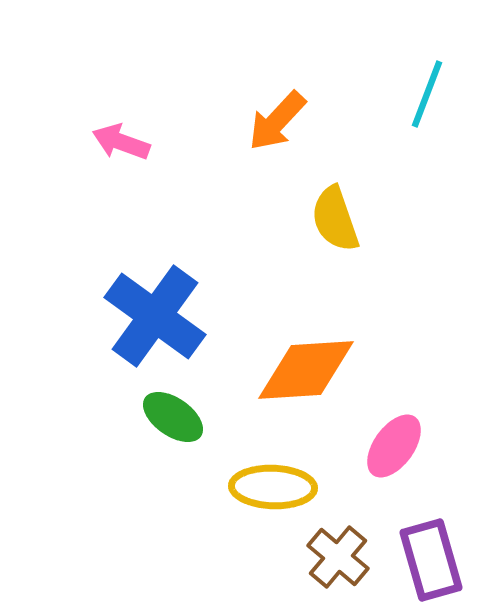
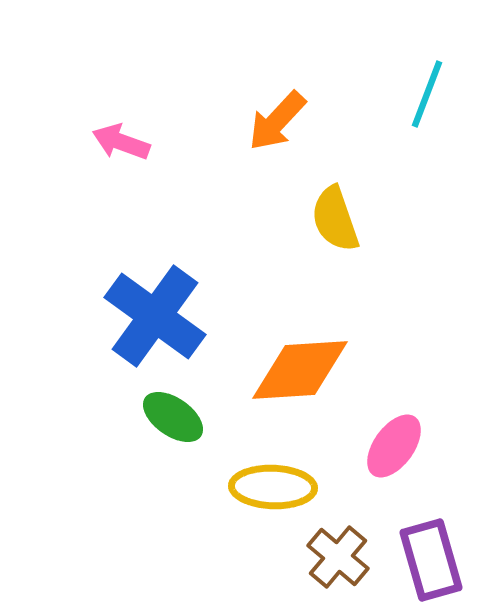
orange diamond: moved 6 px left
